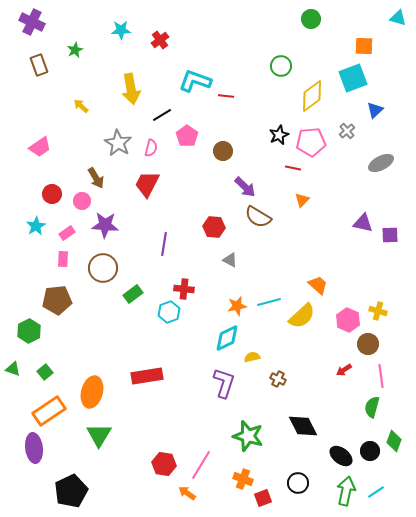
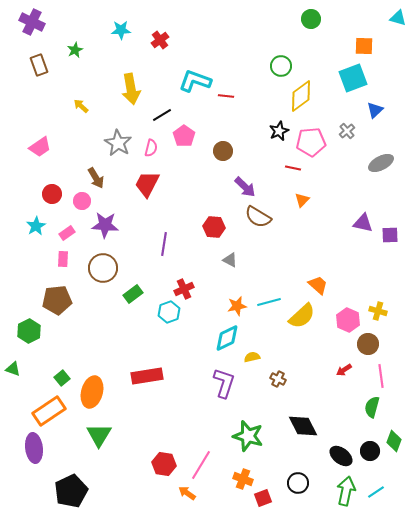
yellow diamond at (312, 96): moved 11 px left
black star at (279, 135): moved 4 px up
pink pentagon at (187, 136): moved 3 px left
red cross at (184, 289): rotated 30 degrees counterclockwise
green square at (45, 372): moved 17 px right, 6 px down
